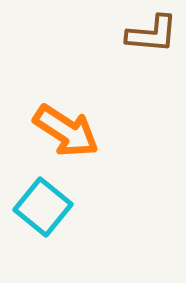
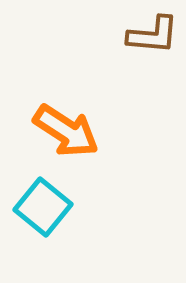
brown L-shape: moved 1 px right, 1 px down
